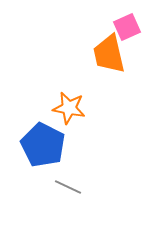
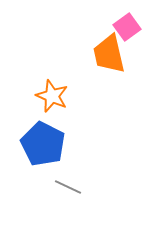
pink square: rotated 12 degrees counterclockwise
orange star: moved 17 px left, 12 px up; rotated 12 degrees clockwise
blue pentagon: moved 1 px up
